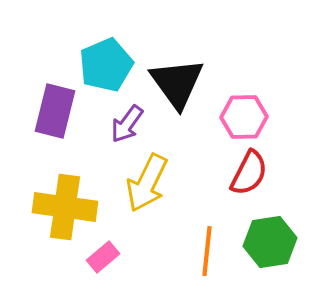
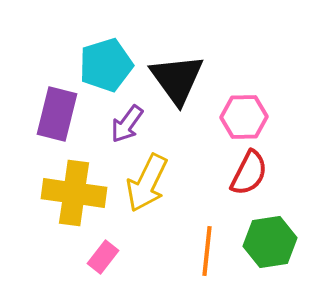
cyan pentagon: rotated 6 degrees clockwise
black triangle: moved 4 px up
purple rectangle: moved 2 px right, 3 px down
yellow cross: moved 9 px right, 14 px up
pink rectangle: rotated 12 degrees counterclockwise
